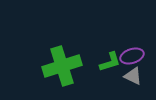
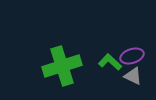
green L-shape: rotated 120 degrees counterclockwise
